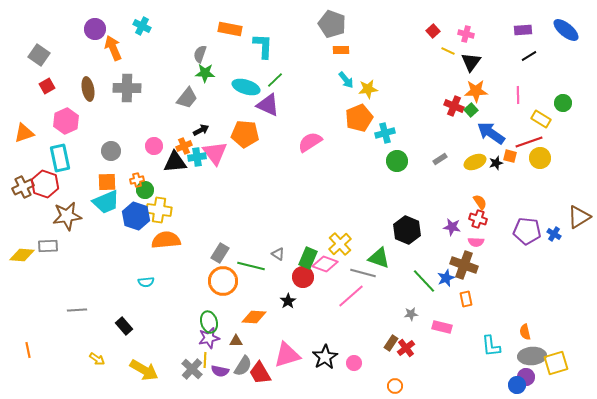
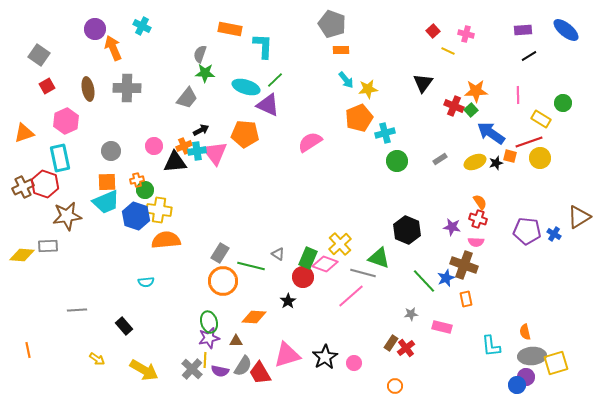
black triangle at (471, 62): moved 48 px left, 21 px down
cyan cross at (197, 157): moved 6 px up
